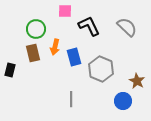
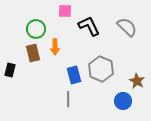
orange arrow: rotated 14 degrees counterclockwise
blue rectangle: moved 18 px down
gray line: moved 3 px left
